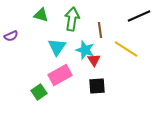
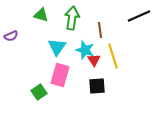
green arrow: moved 1 px up
yellow line: moved 13 px left, 7 px down; rotated 40 degrees clockwise
pink rectangle: rotated 45 degrees counterclockwise
